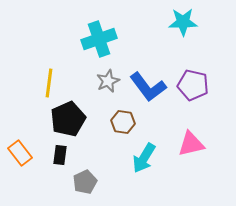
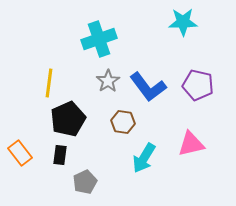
gray star: rotated 10 degrees counterclockwise
purple pentagon: moved 5 px right
